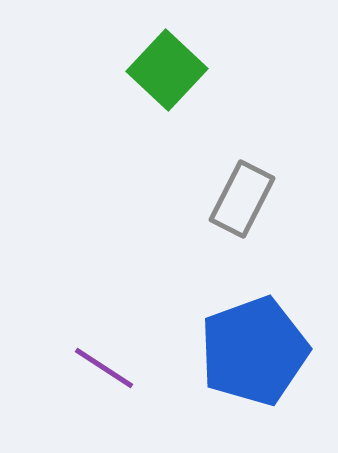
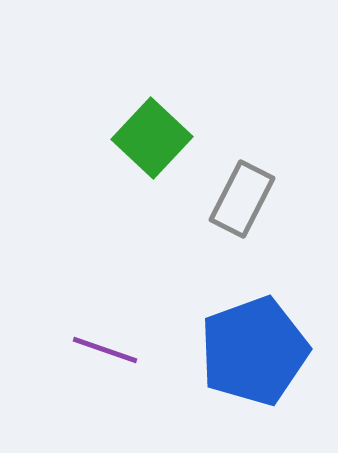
green square: moved 15 px left, 68 px down
purple line: moved 1 px right, 18 px up; rotated 14 degrees counterclockwise
